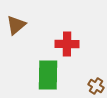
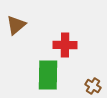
red cross: moved 2 px left, 1 px down
brown cross: moved 3 px left
